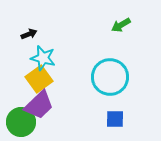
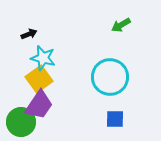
purple trapezoid: rotated 12 degrees counterclockwise
